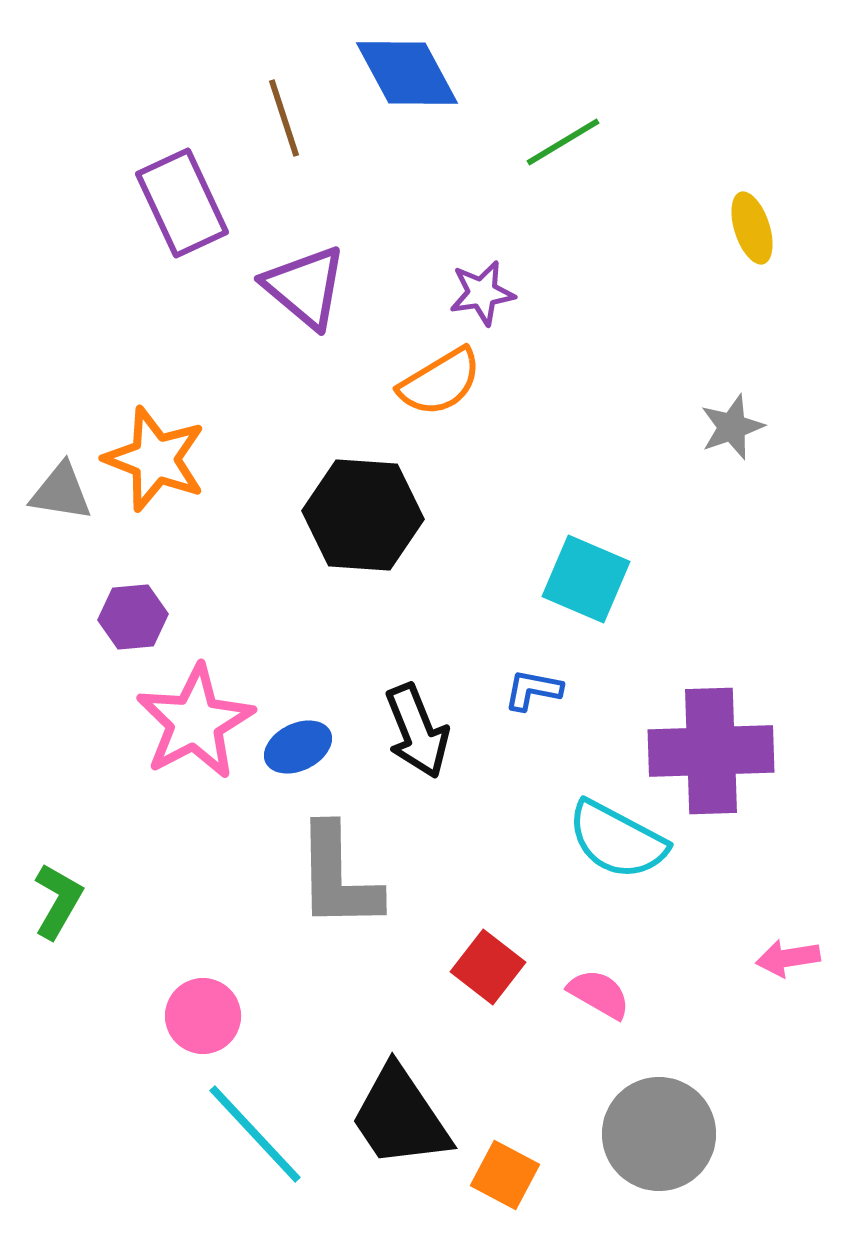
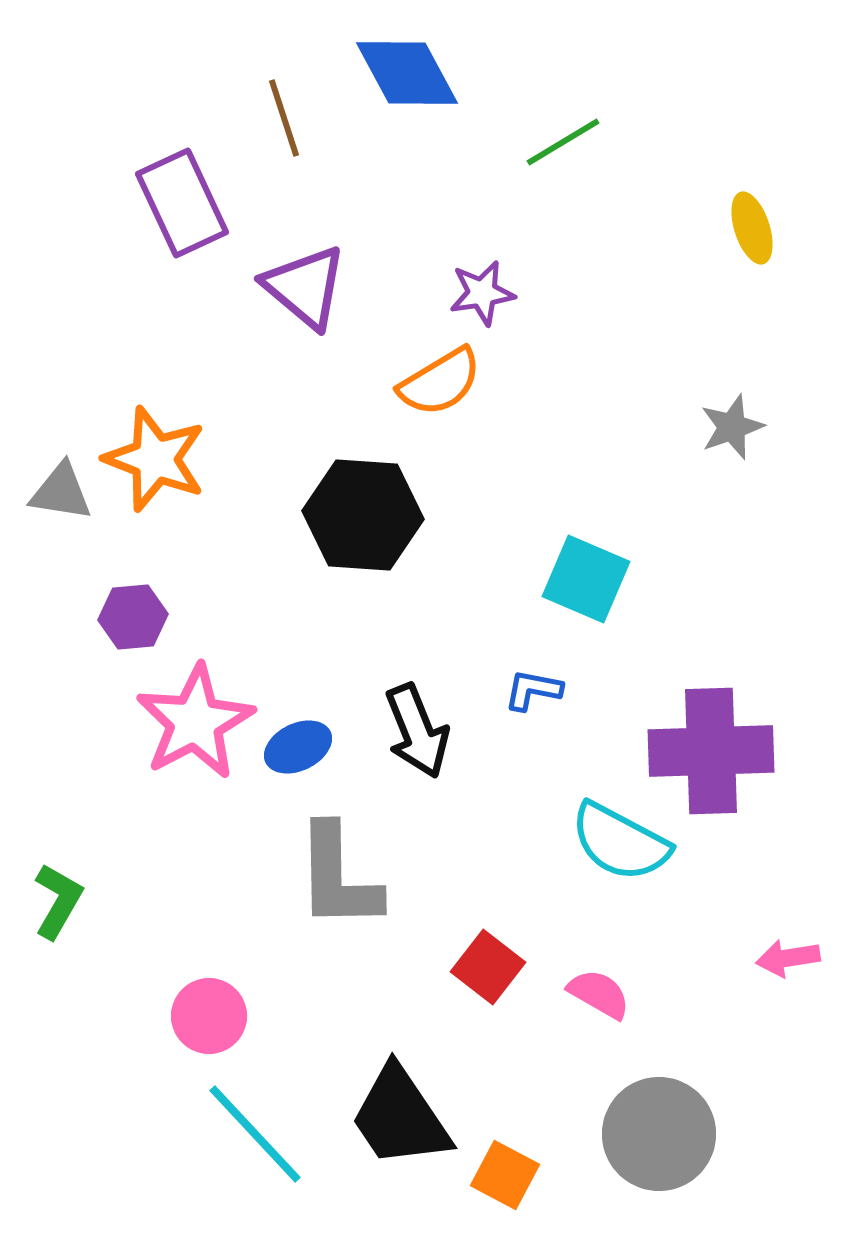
cyan semicircle: moved 3 px right, 2 px down
pink circle: moved 6 px right
